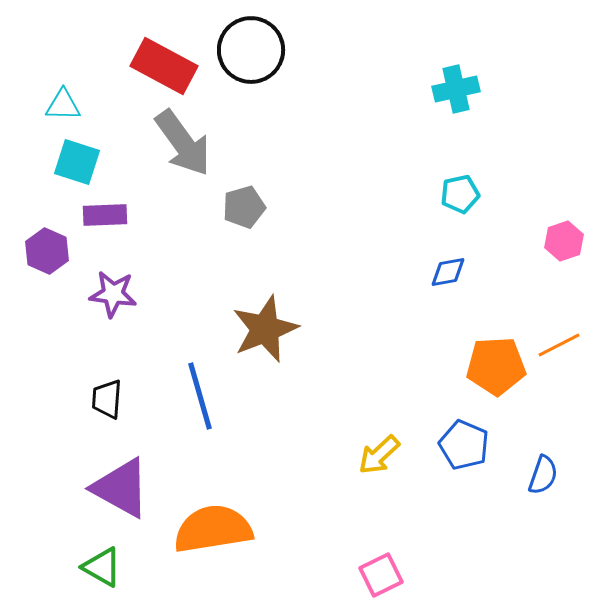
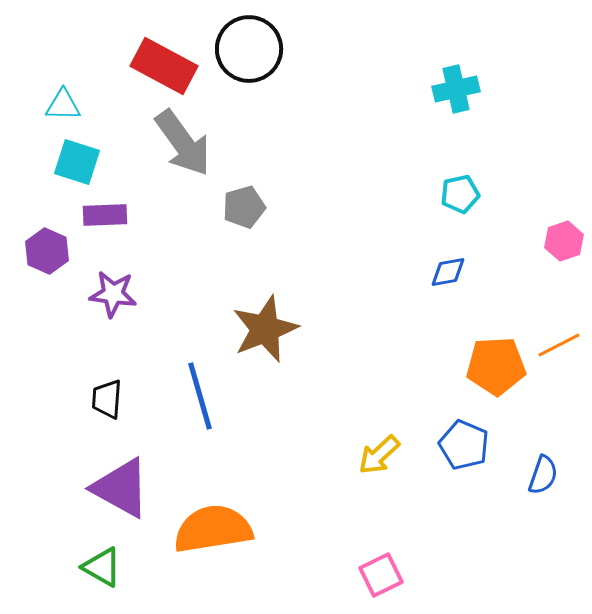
black circle: moved 2 px left, 1 px up
